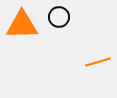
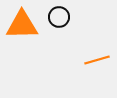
orange line: moved 1 px left, 2 px up
